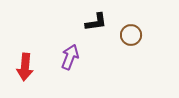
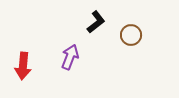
black L-shape: rotated 30 degrees counterclockwise
red arrow: moved 2 px left, 1 px up
